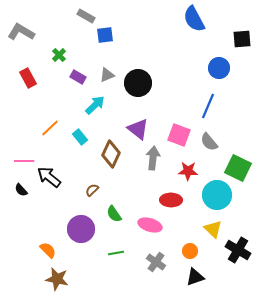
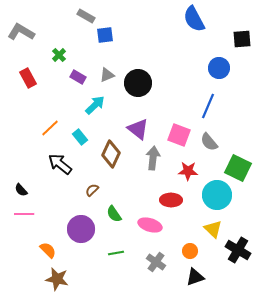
pink line: moved 53 px down
black arrow: moved 11 px right, 13 px up
